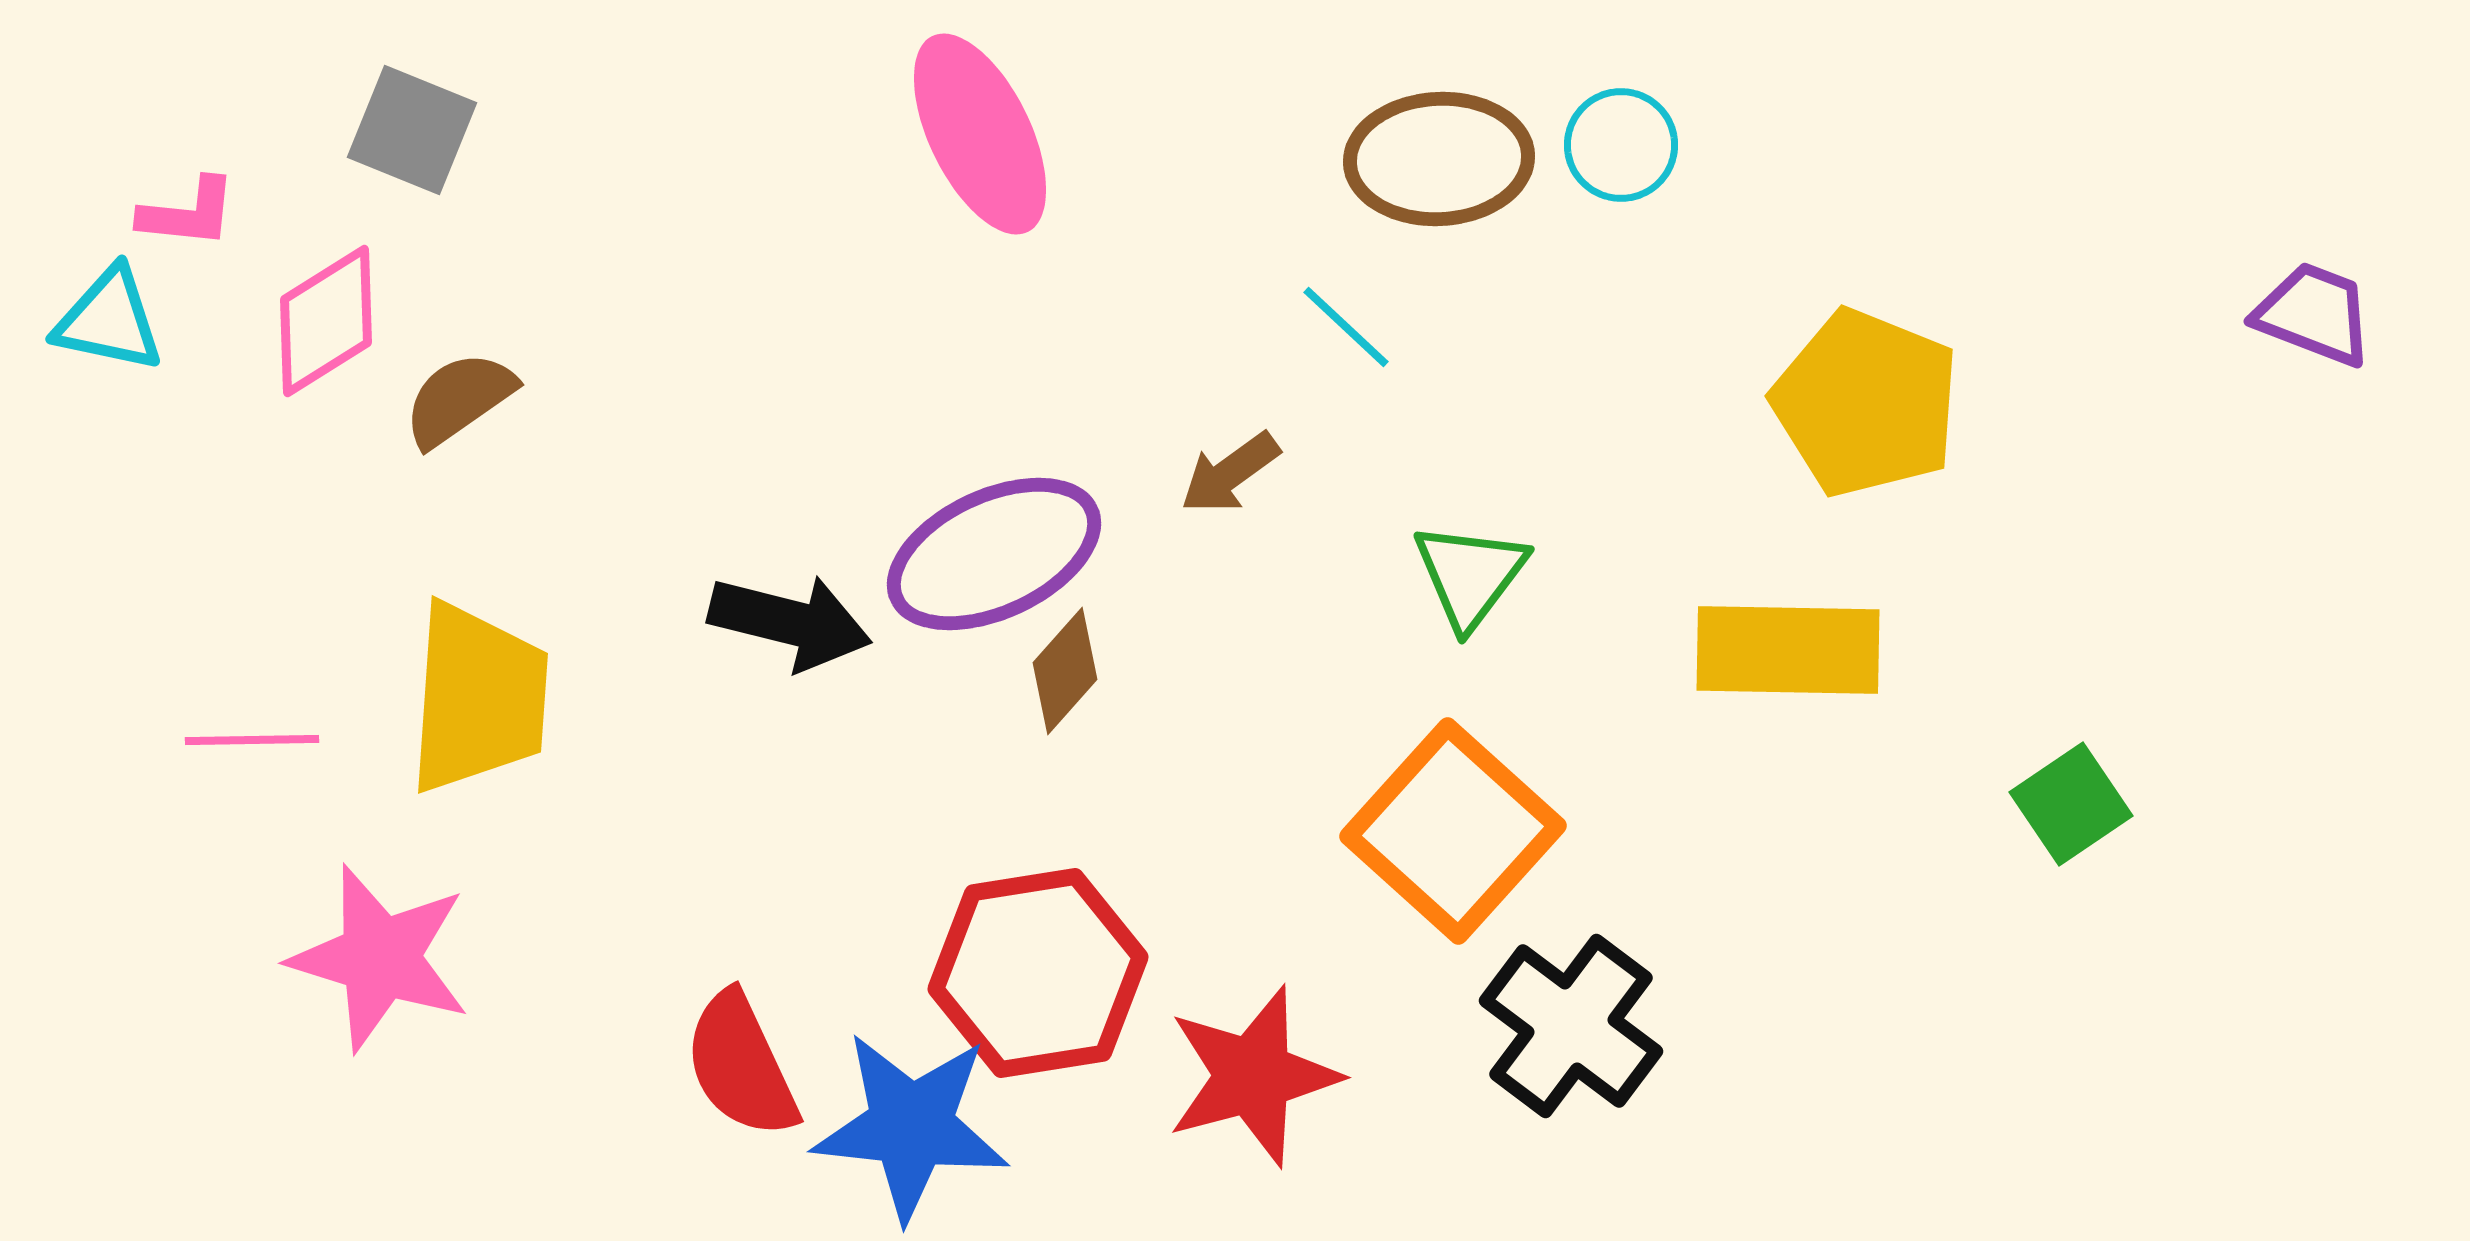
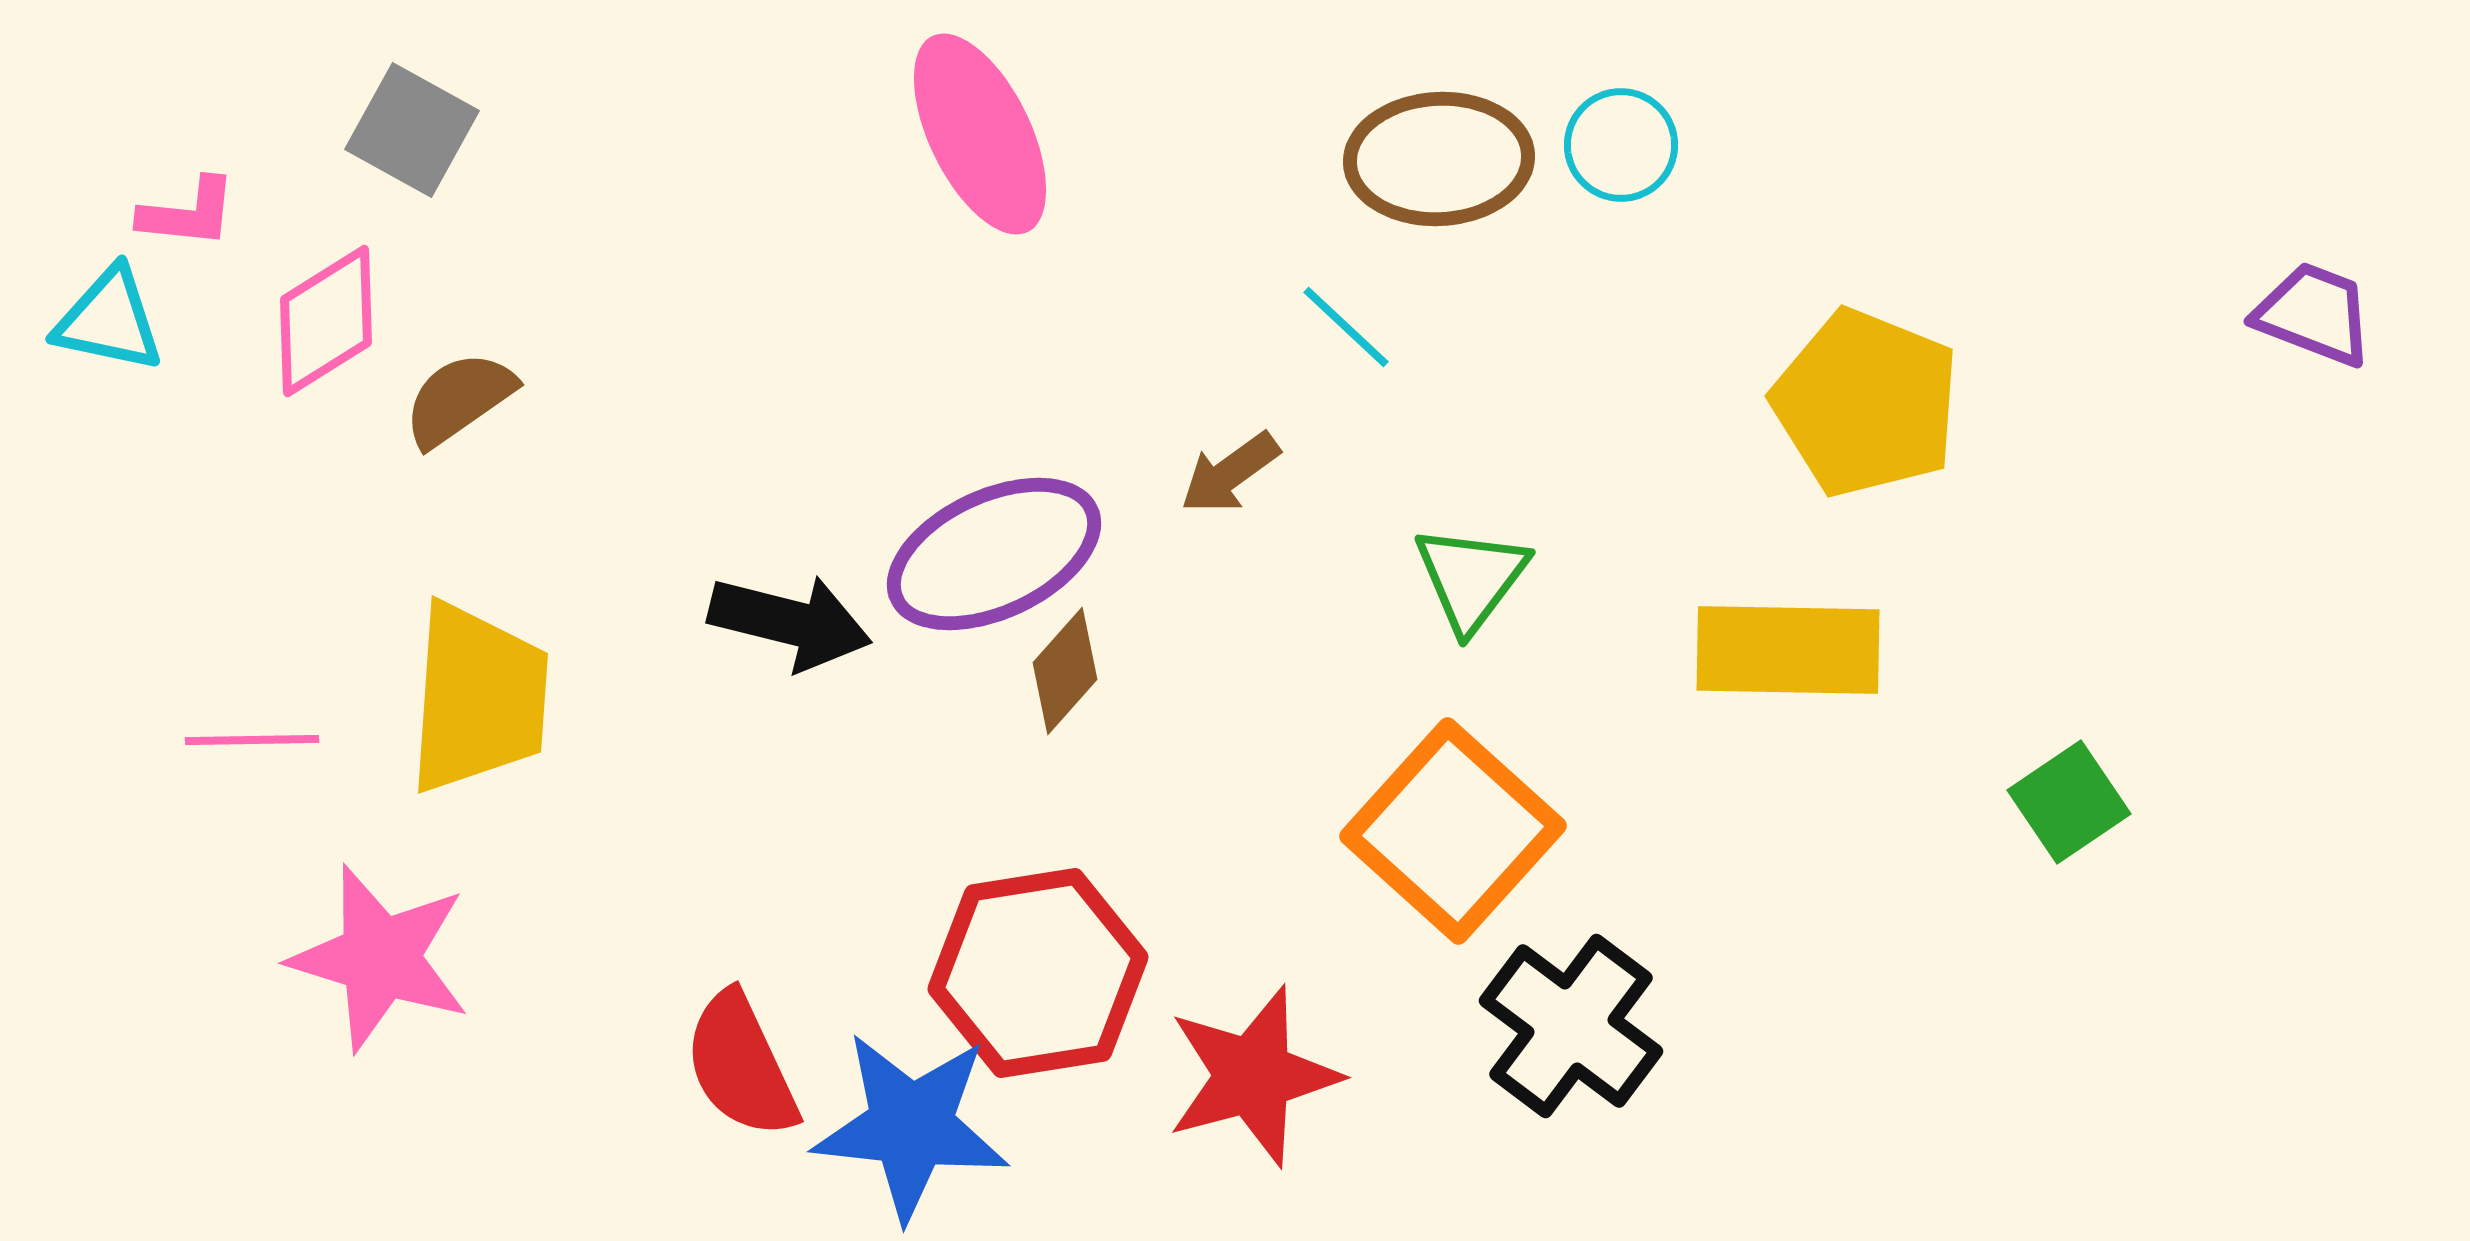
gray square: rotated 7 degrees clockwise
green triangle: moved 1 px right, 3 px down
green square: moved 2 px left, 2 px up
